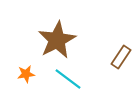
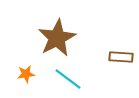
brown star: moved 2 px up
brown rectangle: rotated 60 degrees clockwise
